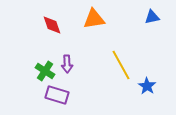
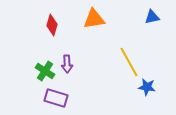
red diamond: rotated 35 degrees clockwise
yellow line: moved 8 px right, 3 px up
blue star: moved 1 px down; rotated 24 degrees counterclockwise
purple rectangle: moved 1 px left, 3 px down
